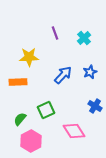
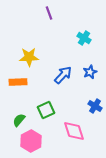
purple line: moved 6 px left, 20 px up
cyan cross: rotated 16 degrees counterclockwise
green semicircle: moved 1 px left, 1 px down
pink diamond: rotated 15 degrees clockwise
